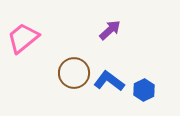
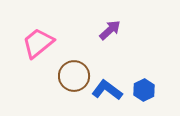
pink trapezoid: moved 15 px right, 5 px down
brown circle: moved 3 px down
blue L-shape: moved 2 px left, 9 px down
